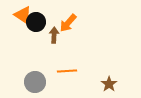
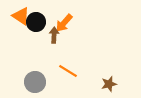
orange triangle: moved 2 px left, 1 px down
orange arrow: moved 4 px left
orange line: moved 1 px right; rotated 36 degrees clockwise
brown star: rotated 21 degrees clockwise
